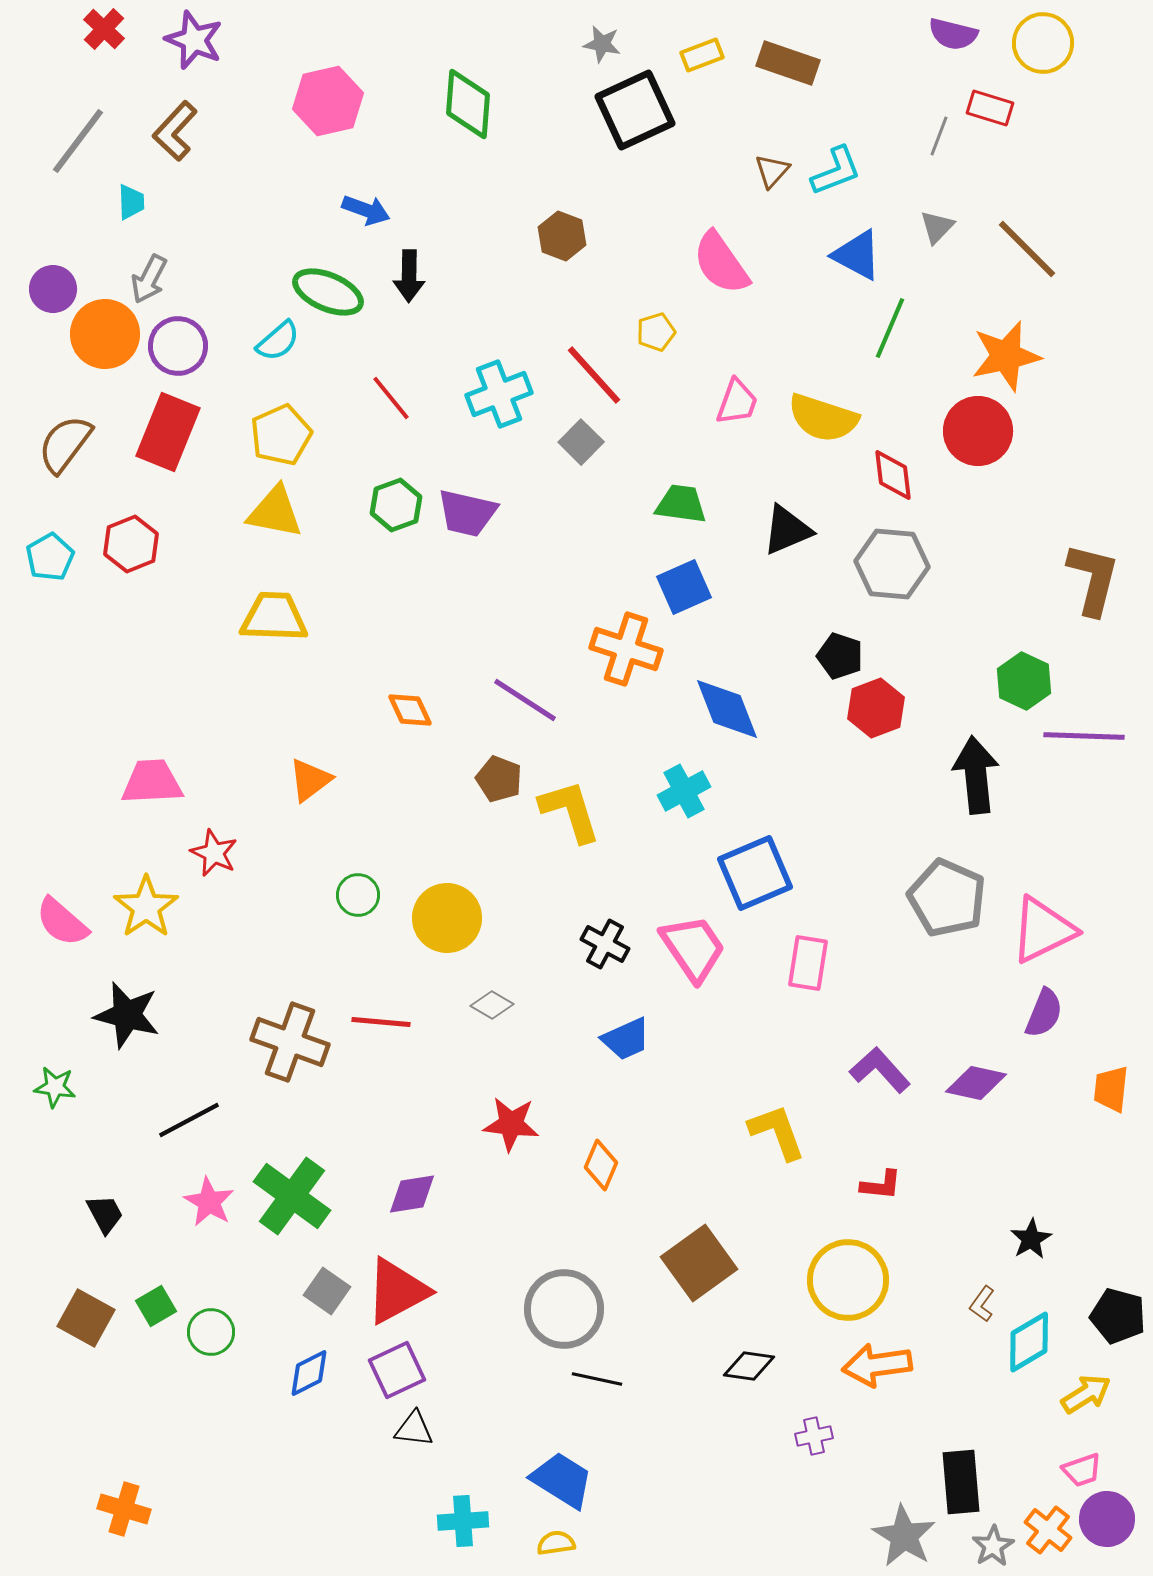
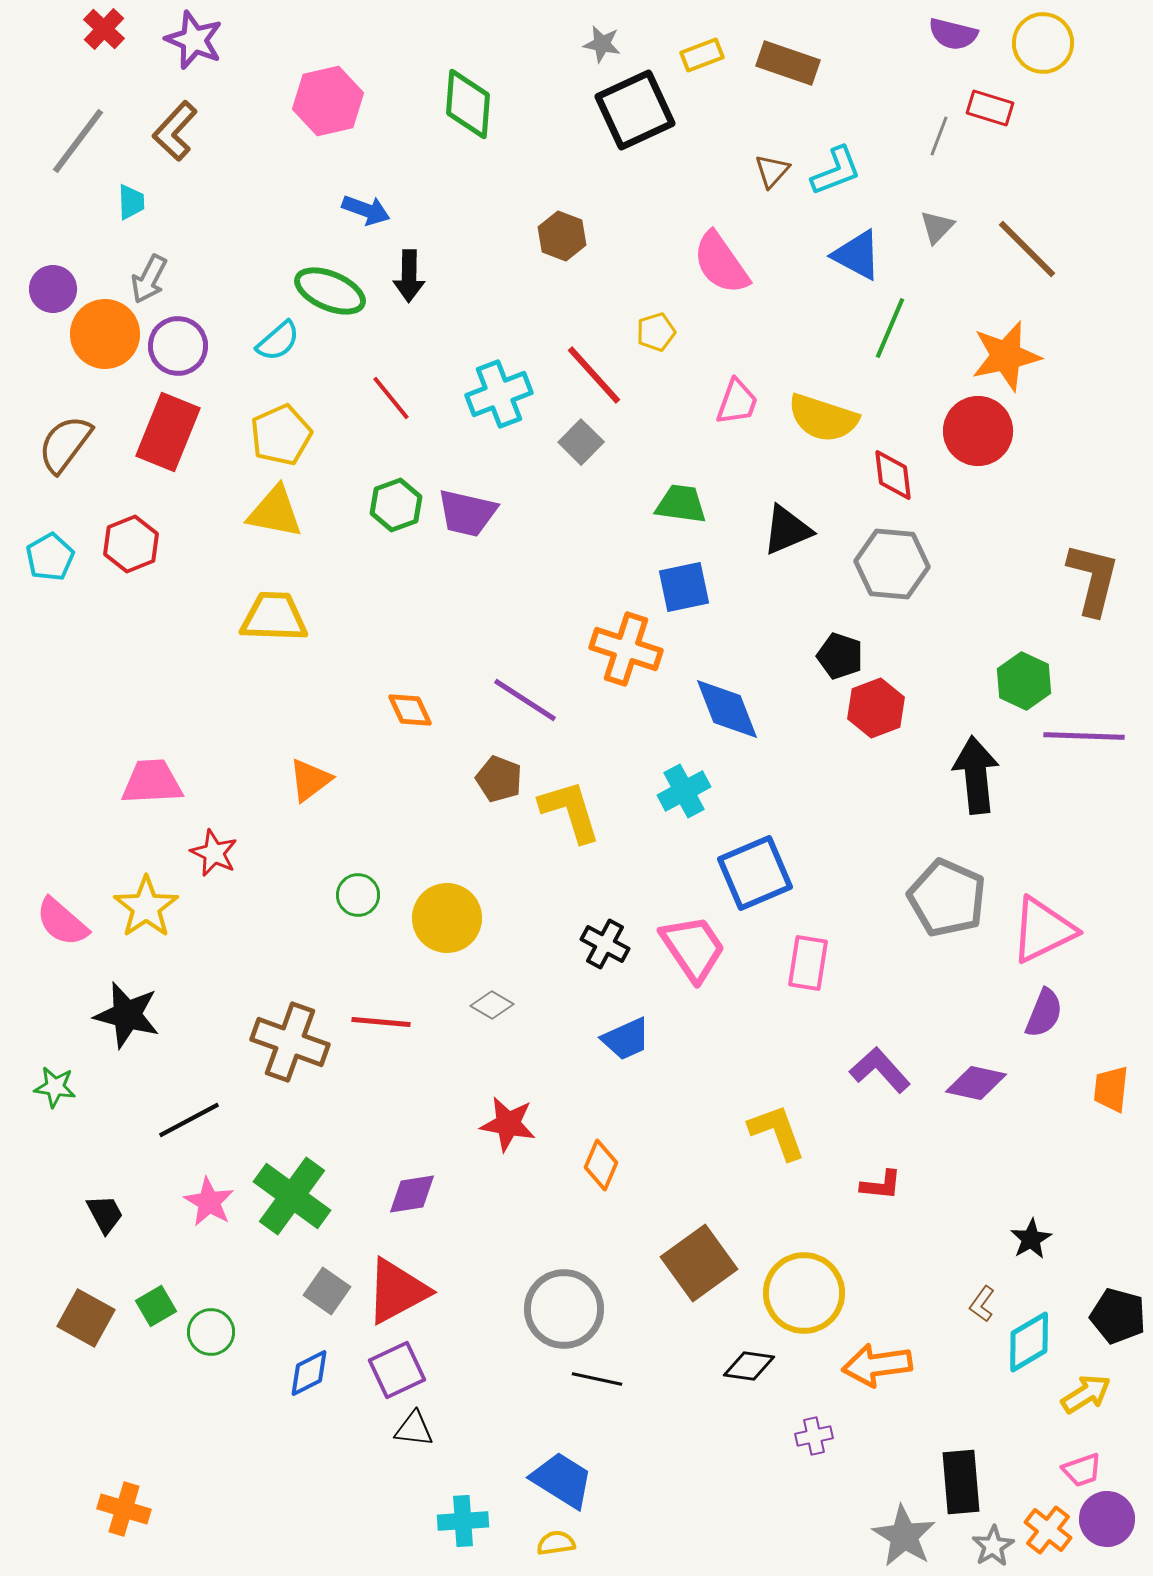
green ellipse at (328, 292): moved 2 px right, 1 px up
blue square at (684, 587): rotated 12 degrees clockwise
red star at (511, 1124): moved 3 px left; rotated 4 degrees clockwise
yellow circle at (848, 1280): moved 44 px left, 13 px down
